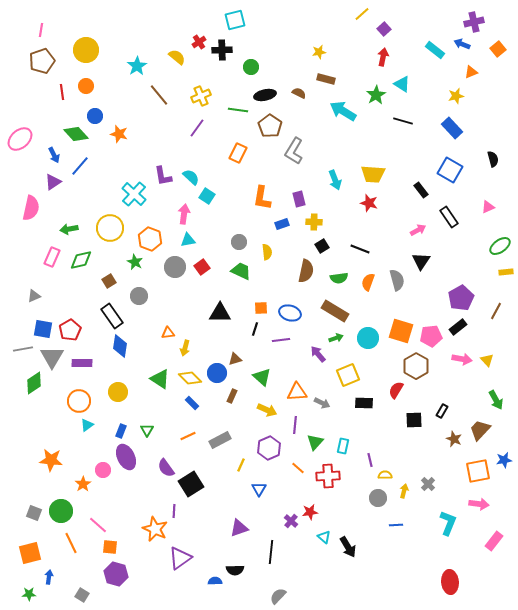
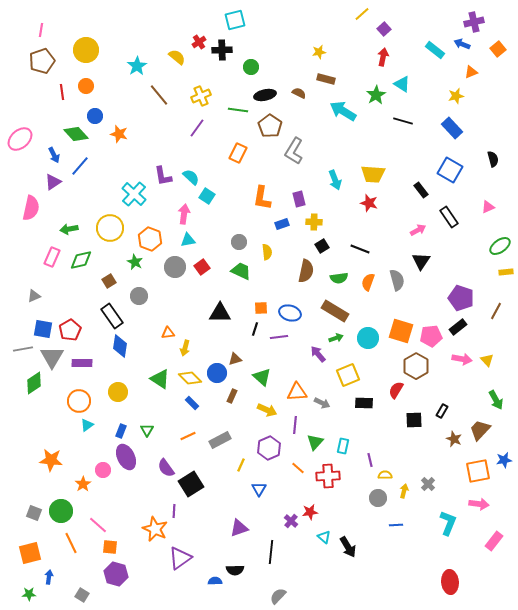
purple pentagon at (461, 298): rotated 25 degrees counterclockwise
purple line at (281, 340): moved 2 px left, 3 px up
